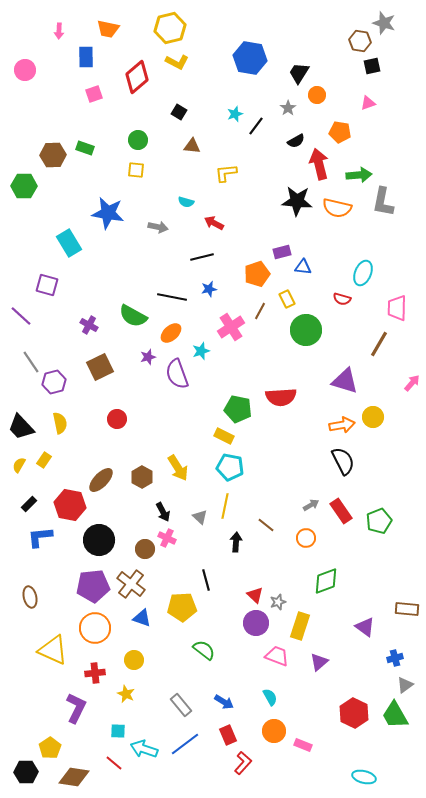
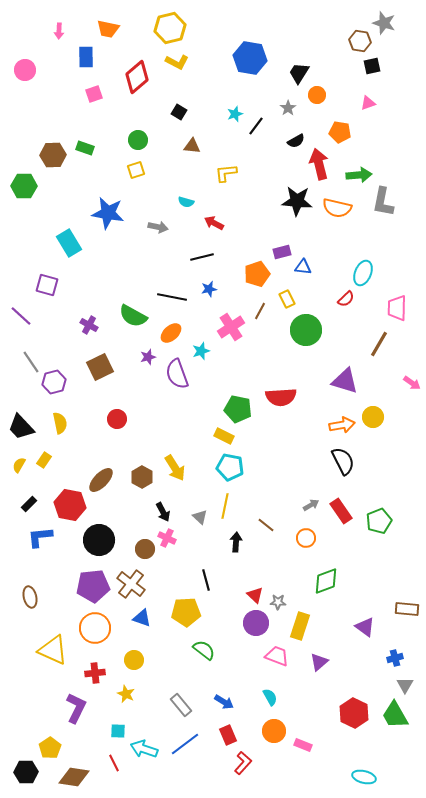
yellow square at (136, 170): rotated 24 degrees counterclockwise
red semicircle at (342, 299): moved 4 px right; rotated 60 degrees counterclockwise
pink arrow at (412, 383): rotated 84 degrees clockwise
yellow arrow at (178, 468): moved 3 px left
gray star at (278, 602): rotated 21 degrees clockwise
yellow pentagon at (182, 607): moved 4 px right, 5 px down
gray triangle at (405, 685): rotated 24 degrees counterclockwise
red line at (114, 763): rotated 24 degrees clockwise
